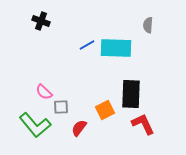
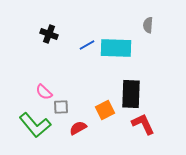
black cross: moved 8 px right, 13 px down
red semicircle: moved 1 px left; rotated 24 degrees clockwise
